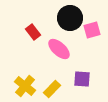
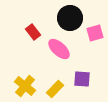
pink square: moved 3 px right, 3 px down
yellow rectangle: moved 3 px right
